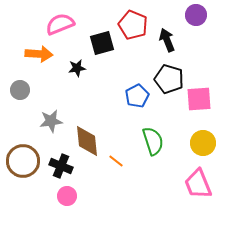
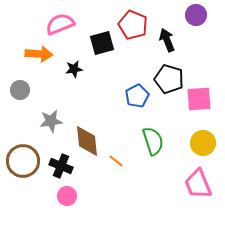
black star: moved 3 px left, 1 px down
